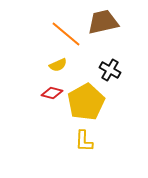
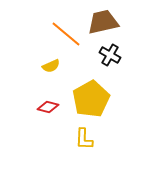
yellow semicircle: moved 7 px left, 1 px down
black cross: moved 15 px up
red diamond: moved 4 px left, 14 px down
yellow pentagon: moved 5 px right, 3 px up
yellow L-shape: moved 2 px up
